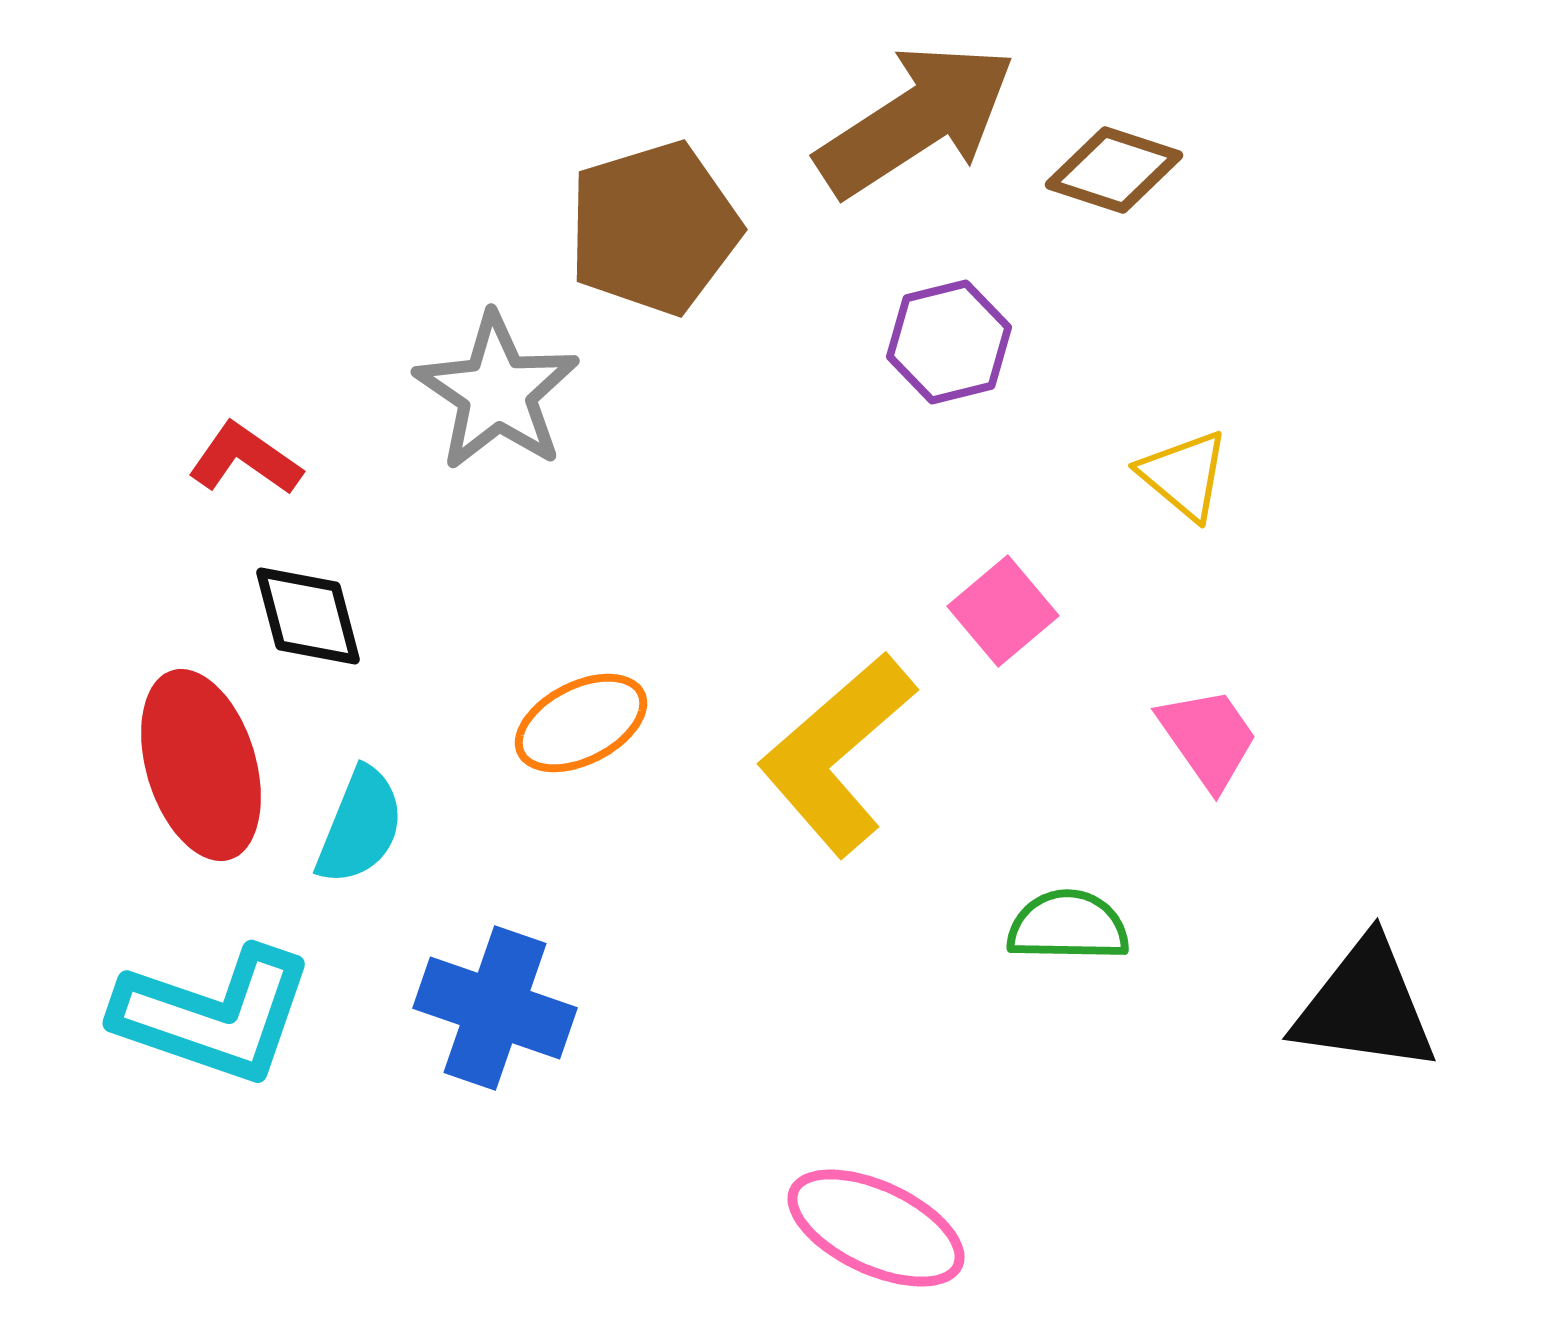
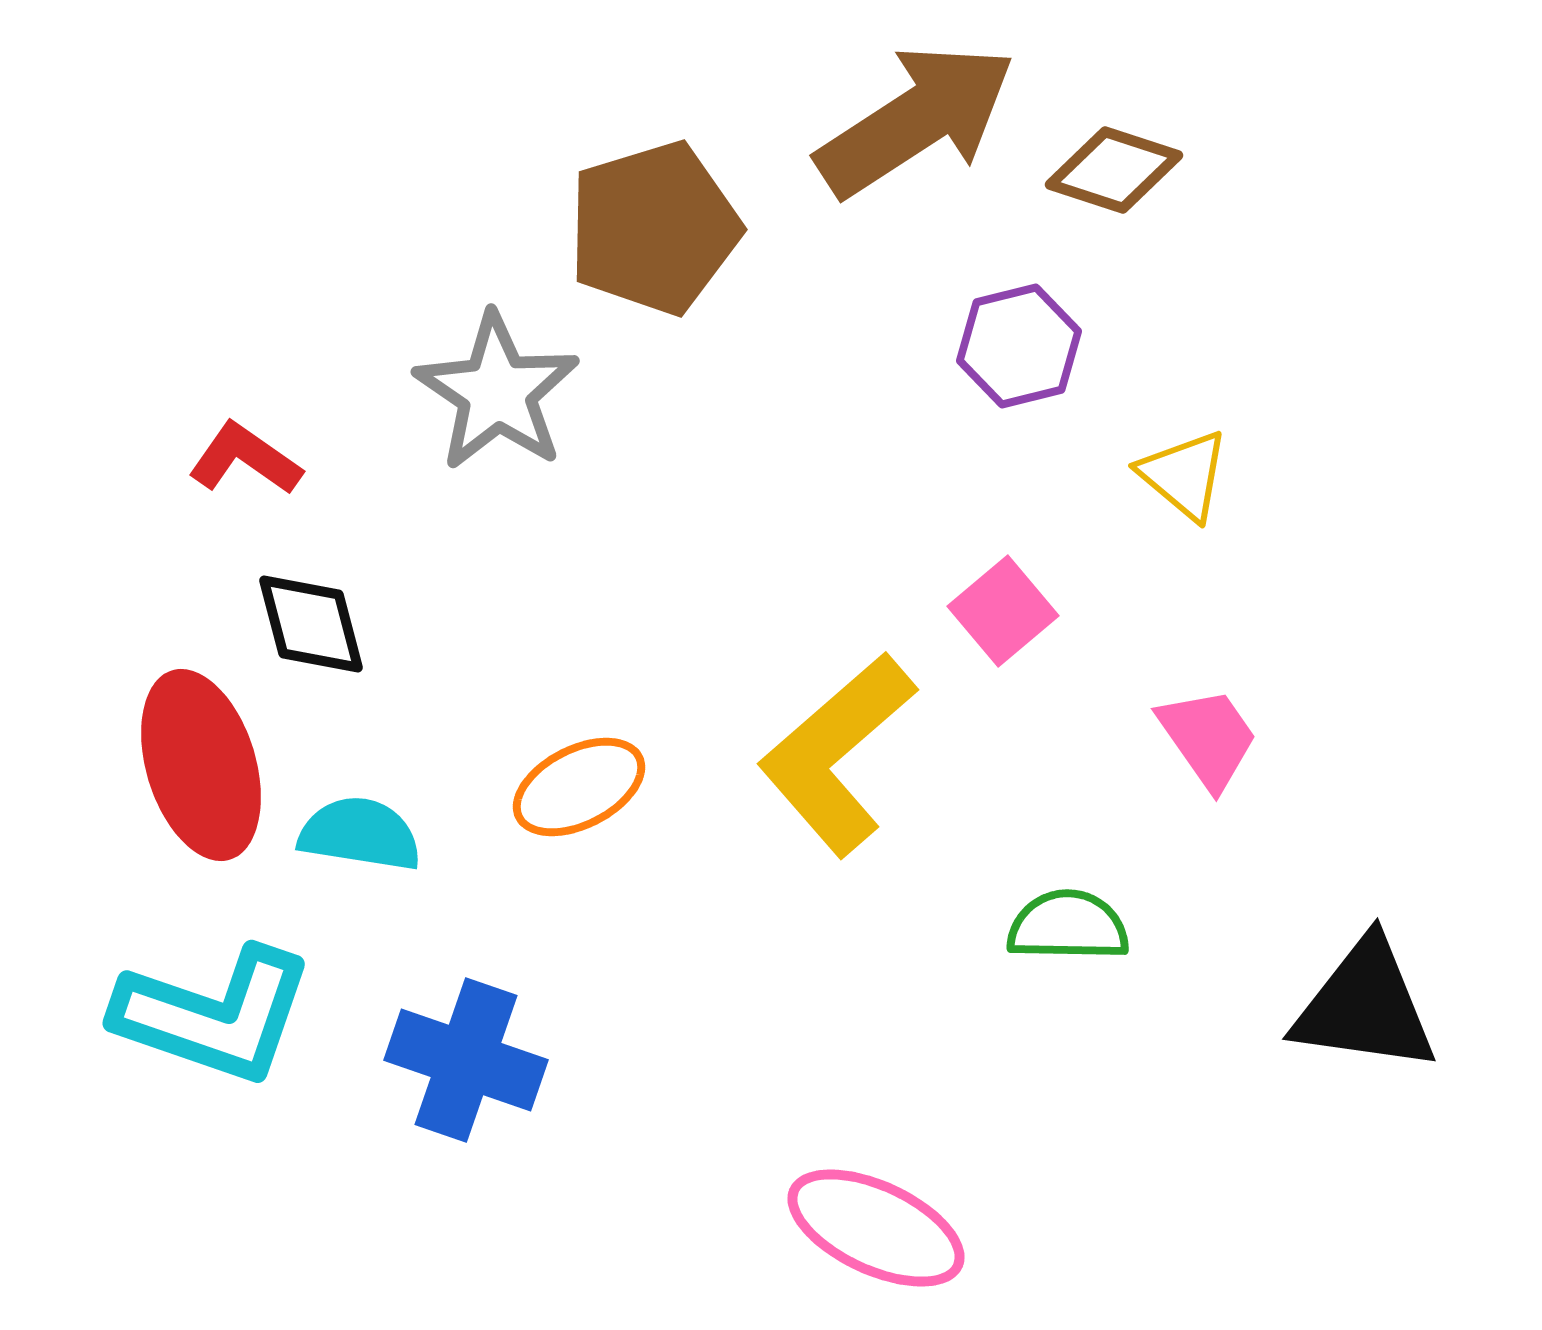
purple hexagon: moved 70 px right, 4 px down
black diamond: moved 3 px right, 8 px down
orange ellipse: moved 2 px left, 64 px down
cyan semicircle: moved 8 px down; rotated 103 degrees counterclockwise
blue cross: moved 29 px left, 52 px down
